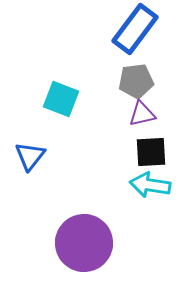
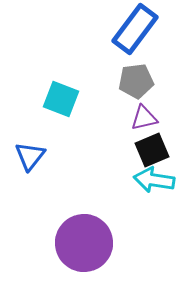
purple triangle: moved 2 px right, 4 px down
black square: moved 1 px right, 2 px up; rotated 20 degrees counterclockwise
cyan arrow: moved 4 px right, 5 px up
